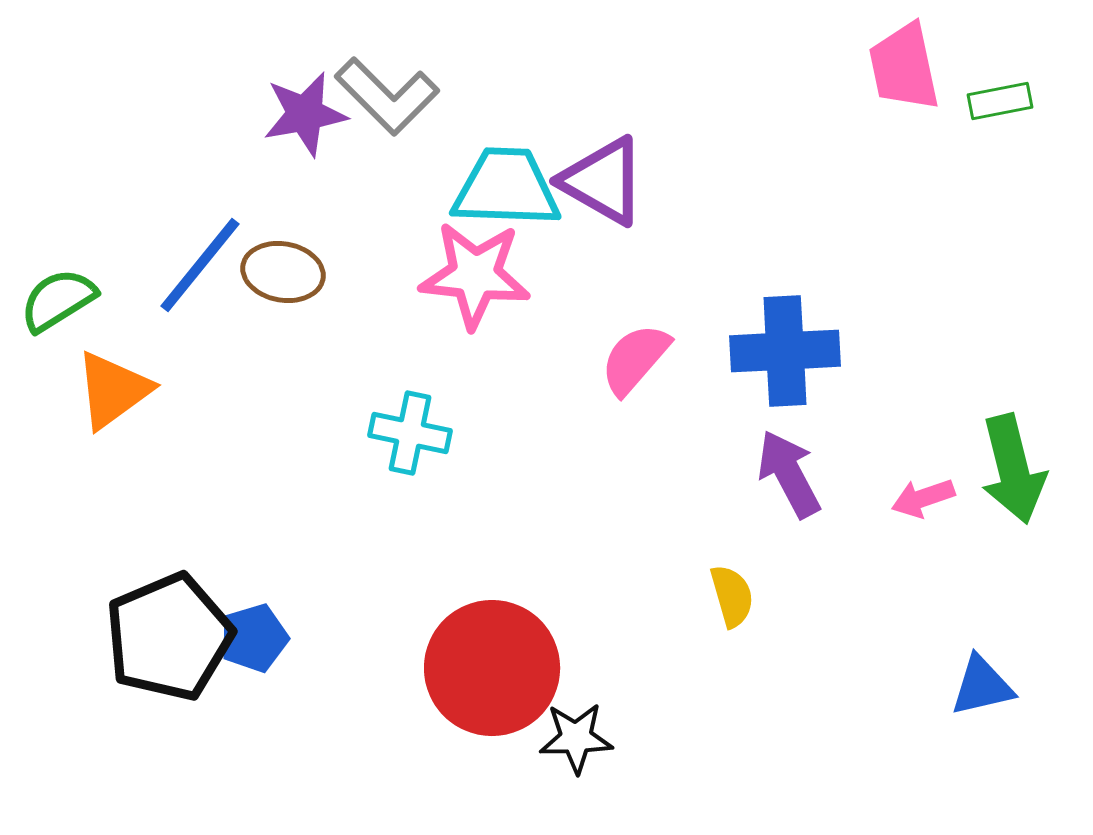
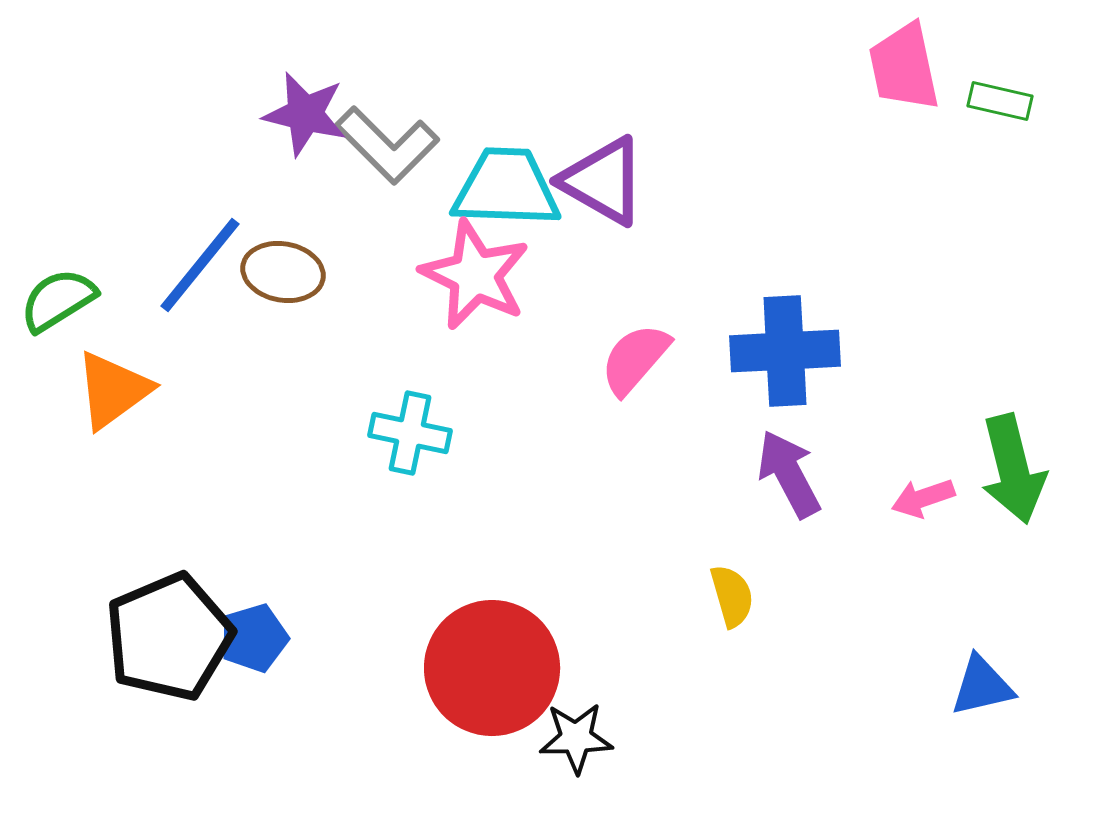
gray L-shape: moved 49 px down
green rectangle: rotated 24 degrees clockwise
purple star: rotated 24 degrees clockwise
pink star: rotated 20 degrees clockwise
